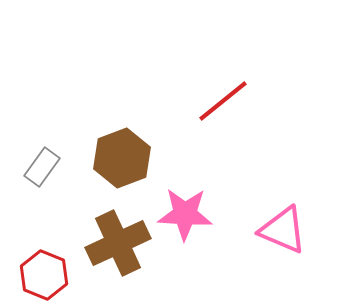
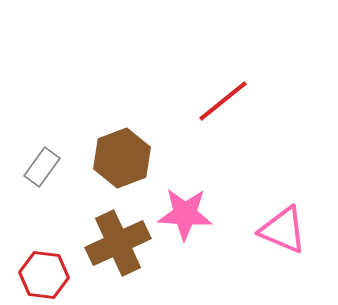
red hexagon: rotated 15 degrees counterclockwise
